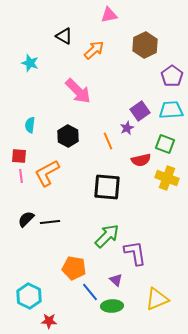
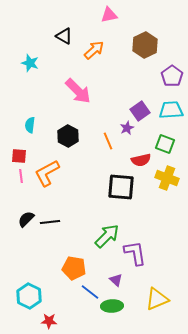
black square: moved 14 px right
blue line: rotated 12 degrees counterclockwise
